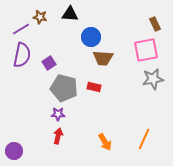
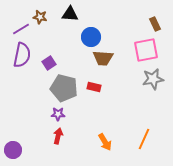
purple circle: moved 1 px left, 1 px up
